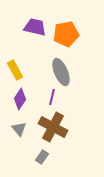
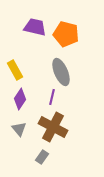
orange pentagon: rotated 25 degrees clockwise
